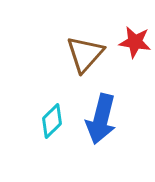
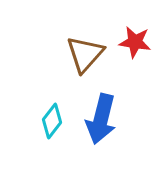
cyan diamond: rotated 8 degrees counterclockwise
